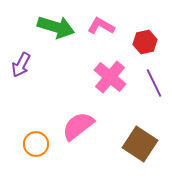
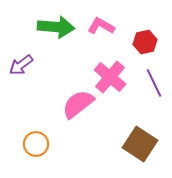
green arrow: rotated 12 degrees counterclockwise
purple arrow: rotated 25 degrees clockwise
pink semicircle: moved 22 px up
